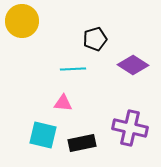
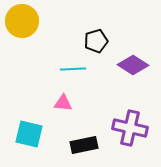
black pentagon: moved 1 px right, 2 px down
cyan square: moved 14 px left, 1 px up
black rectangle: moved 2 px right, 2 px down
